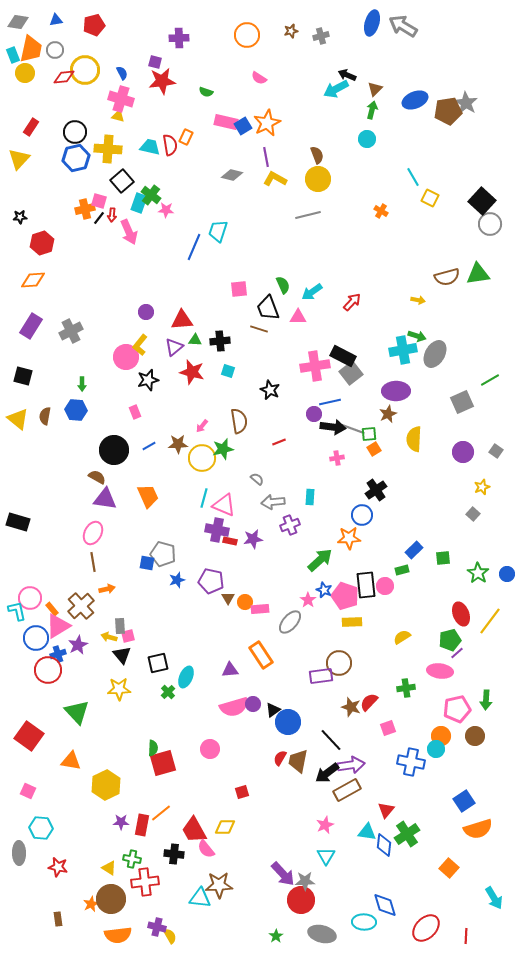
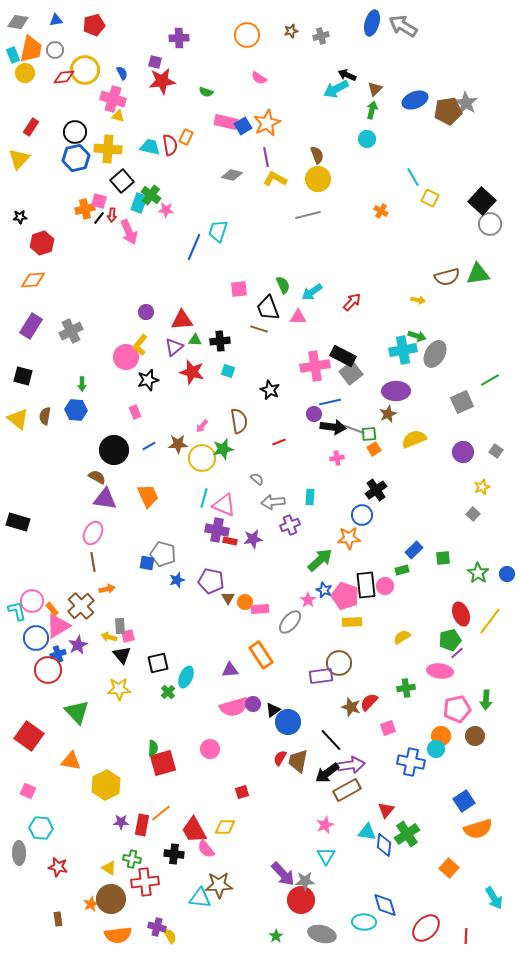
pink cross at (121, 99): moved 8 px left
yellow semicircle at (414, 439): rotated 65 degrees clockwise
pink circle at (30, 598): moved 2 px right, 3 px down
